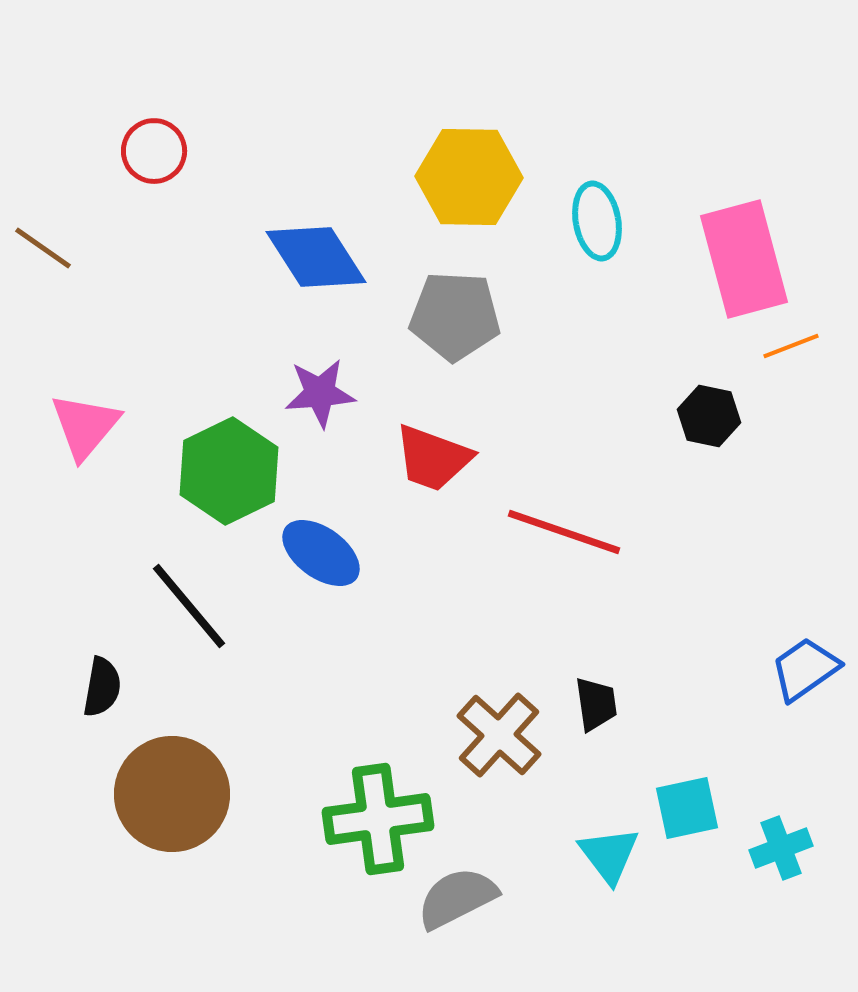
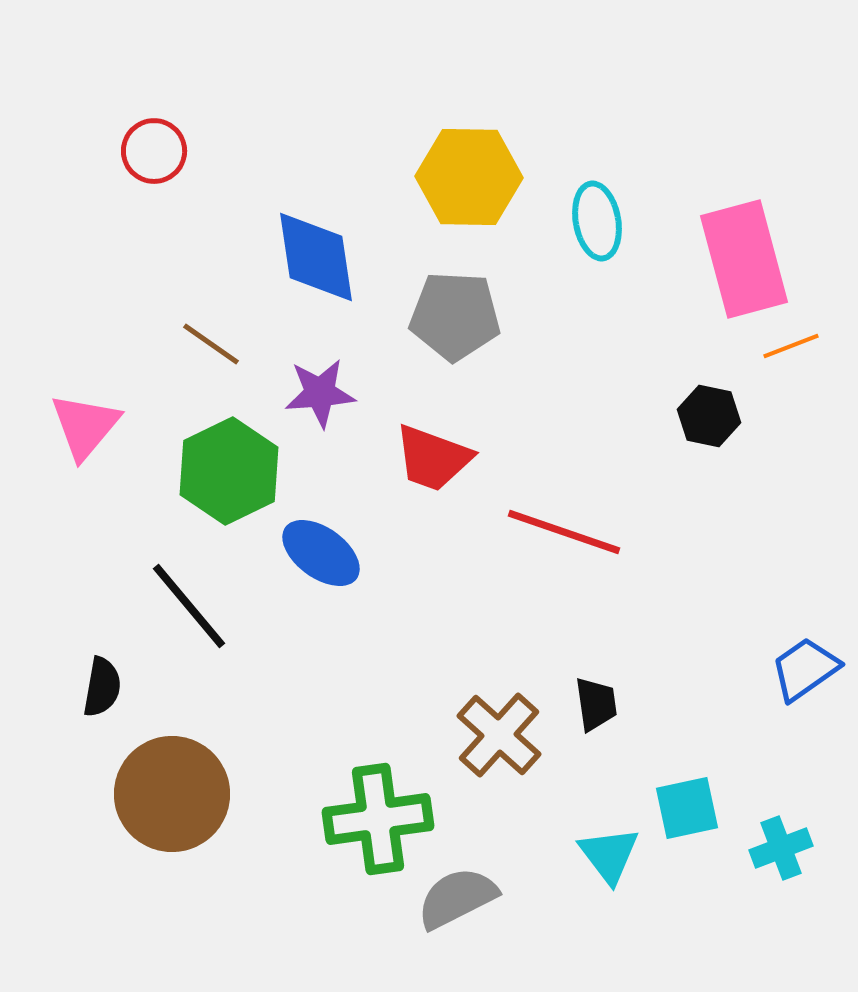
brown line: moved 168 px right, 96 px down
blue diamond: rotated 24 degrees clockwise
